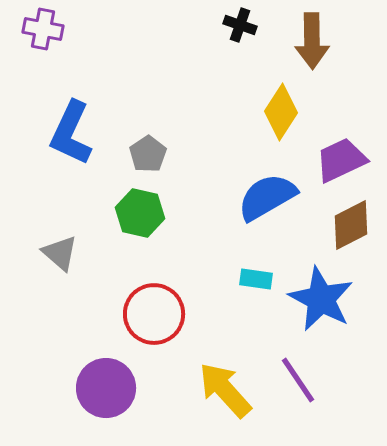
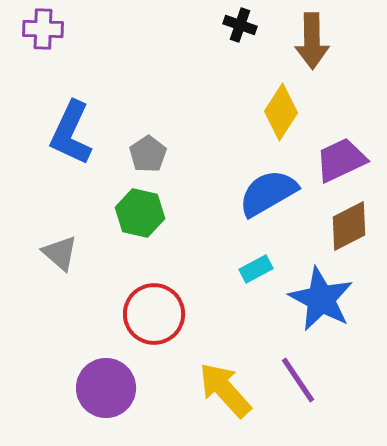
purple cross: rotated 9 degrees counterclockwise
blue semicircle: moved 1 px right, 4 px up
brown diamond: moved 2 px left, 1 px down
cyan rectangle: moved 10 px up; rotated 36 degrees counterclockwise
